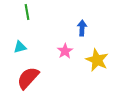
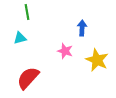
cyan triangle: moved 9 px up
pink star: rotated 21 degrees counterclockwise
